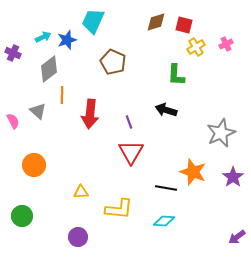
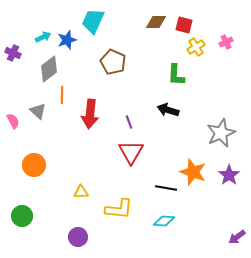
brown diamond: rotated 15 degrees clockwise
pink cross: moved 2 px up
black arrow: moved 2 px right
purple star: moved 4 px left, 2 px up
